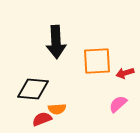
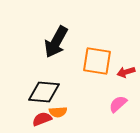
black arrow: rotated 32 degrees clockwise
orange square: rotated 12 degrees clockwise
red arrow: moved 1 px right, 1 px up
black diamond: moved 11 px right, 3 px down
orange semicircle: moved 1 px right, 3 px down
